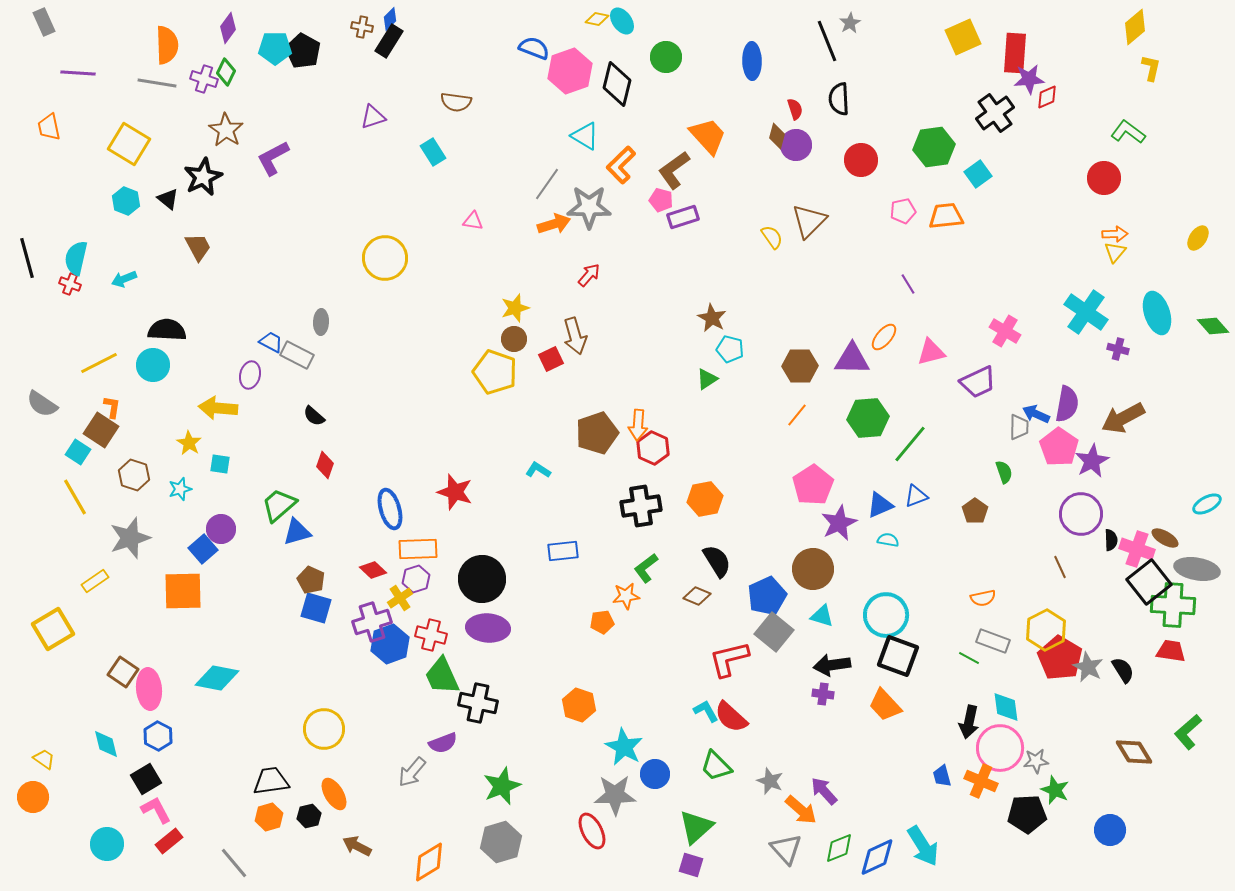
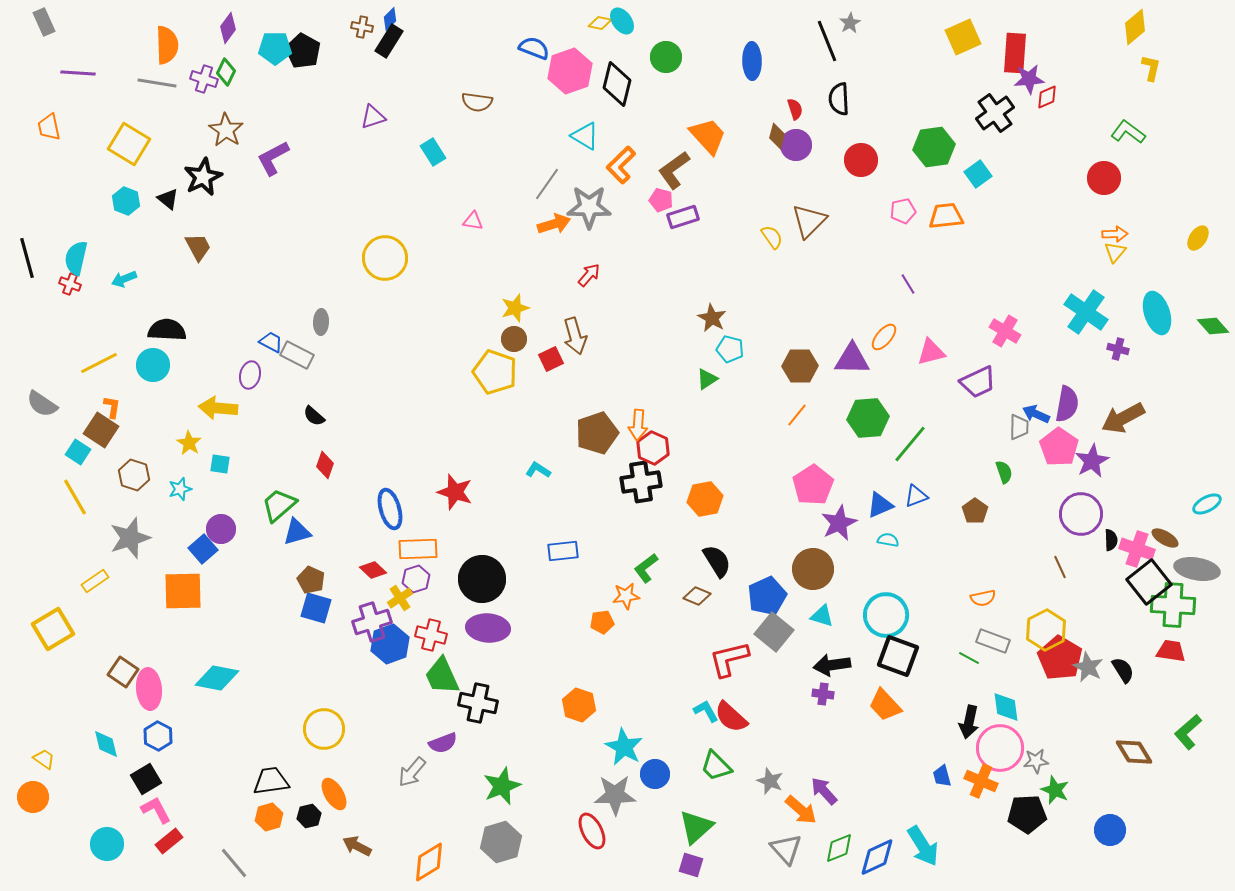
yellow diamond at (597, 19): moved 3 px right, 4 px down
brown semicircle at (456, 102): moved 21 px right
black cross at (641, 506): moved 24 px up
